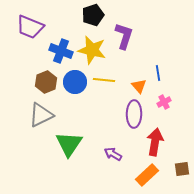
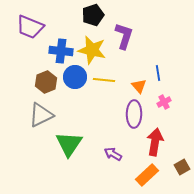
blue cross: rotated 15 degrees counterclockwise
blue circle: moved 5 px up
brown square: moved 2 px up; rotated 21 degrees counterclockwise
